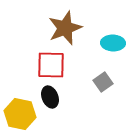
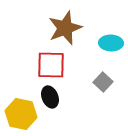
cyan ellipse: moved 2 px left
gray square: rotated 12 degrees counterclockwise
yellow hexagon: moved 1 px right
